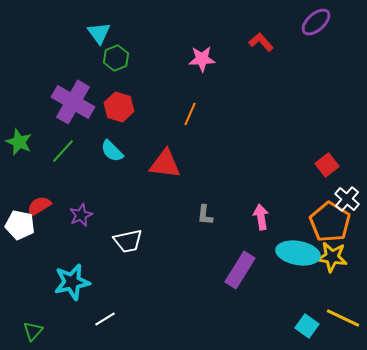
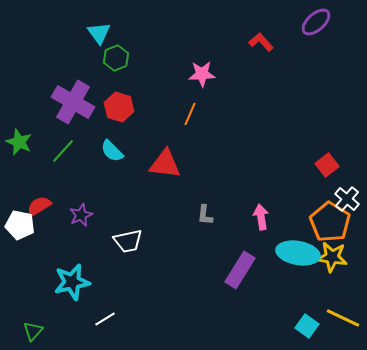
pink star: moved 15 px down
